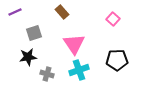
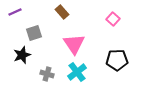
black star: moved 6 px left, 2 px up; rotated 12 degrees counterclockwise
cyan cross: moved 2 px left, 2 px down; rotated 18 degrees counterclockwise
